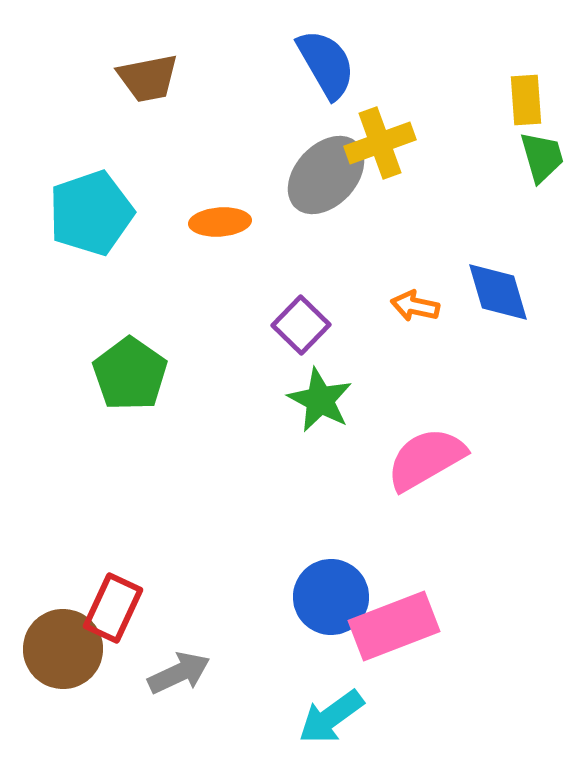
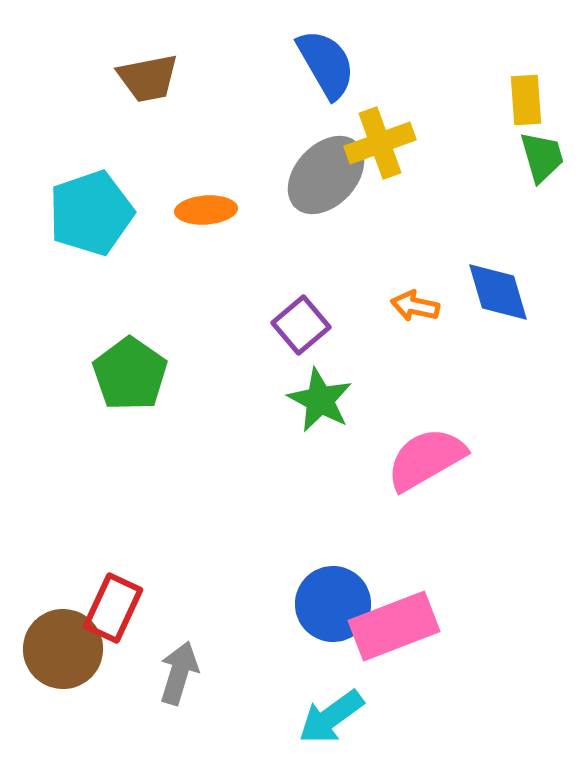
orange ellipse: moved 14 px left, 12 px up
purple square: rotated 6 degrees clockwise
blue circle: moved 2 px right, 7 px down
gray arrow: rotated 48 degrees counterclockwise
